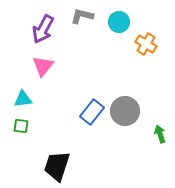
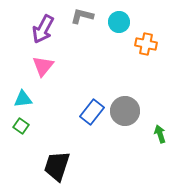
orange cross: rotated 20 degrees counterclockwise
green square: rotated 28 degrees clockwise
